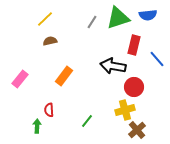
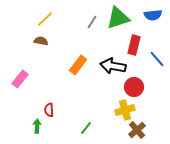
blue semicircle: moved 5 px right
brown semicircle: moved 9 px left; rotated 24 degrees clockwise
orange rectangle: moved 14 px right, 11 px up
green line: moved 1 px left, 7 px down
